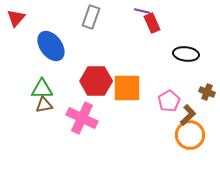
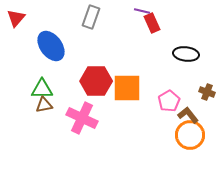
brown L-shape: rotated 85 degrees counterclockwise
